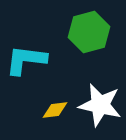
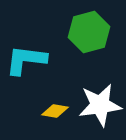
white star: rotated 21 degrees counterclockwise
yellow diamond: moved 1 px down; rotated 16 degrees clockwise
